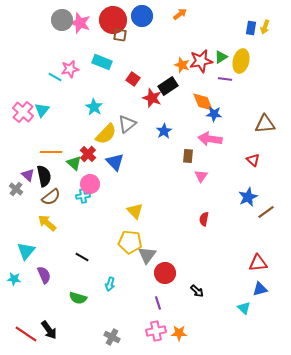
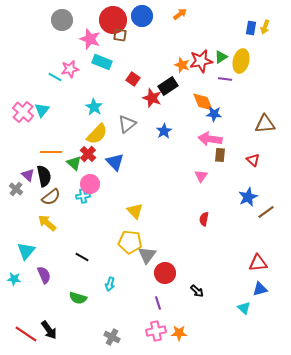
pink star at (80, 23): moved 10 px right, 16 px down
yellow semicircle at (106, 134): moved 9 px left
brown rectangle at (188, 156): moved 32 px right, 1 px up
